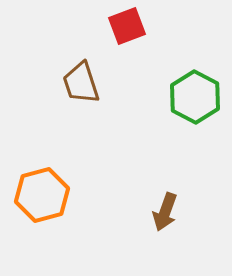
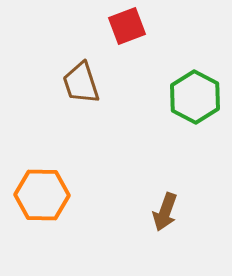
orange hexagon: rotated 16 degrees clockwise
